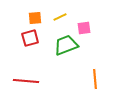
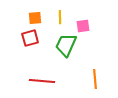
yellow line: rotated 64 degrees counterclockwise
pink square: moved 1 px left, 2 px up
green trapezoid: rotated 45 degrees counterclockwise
red line: moved 16 px right
